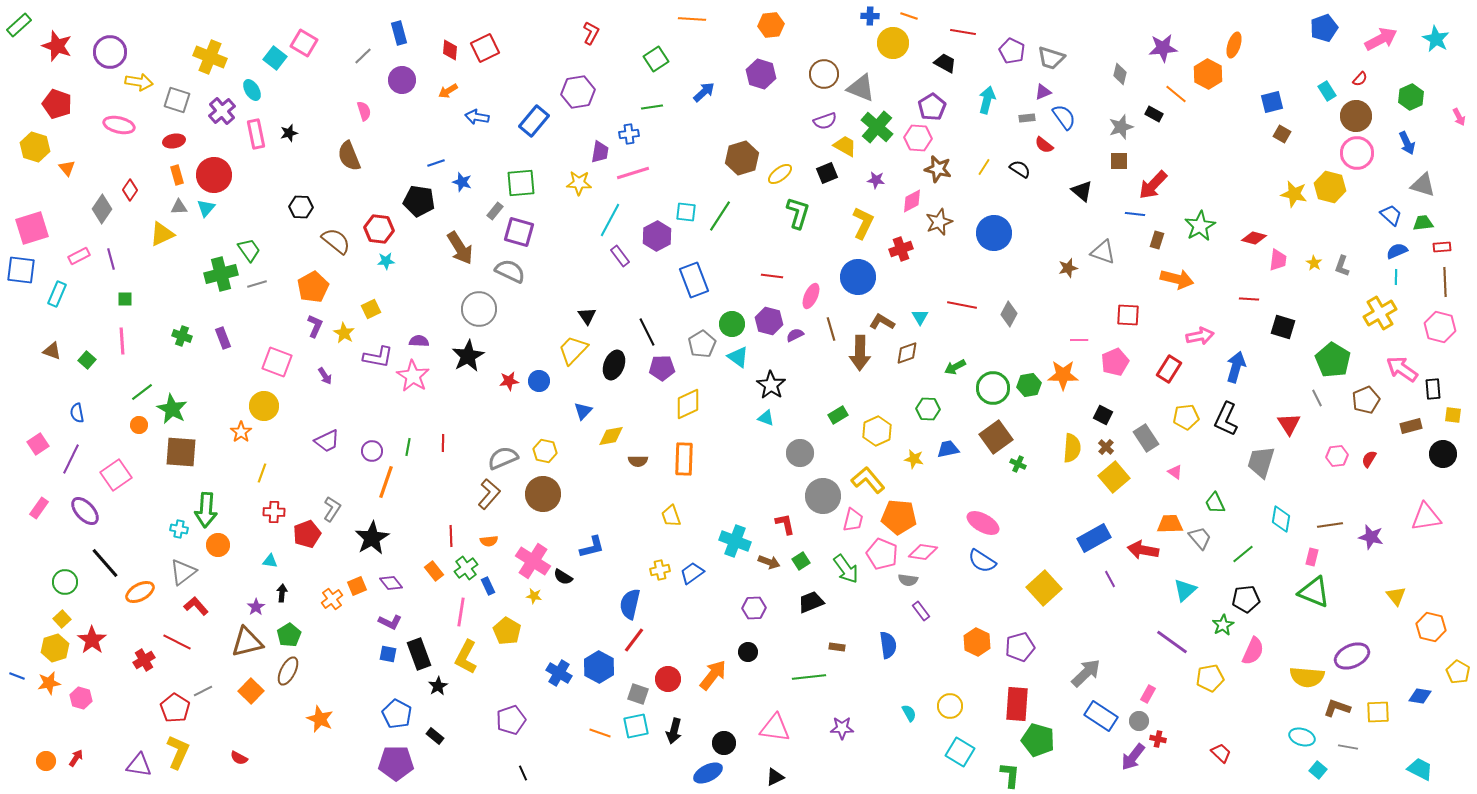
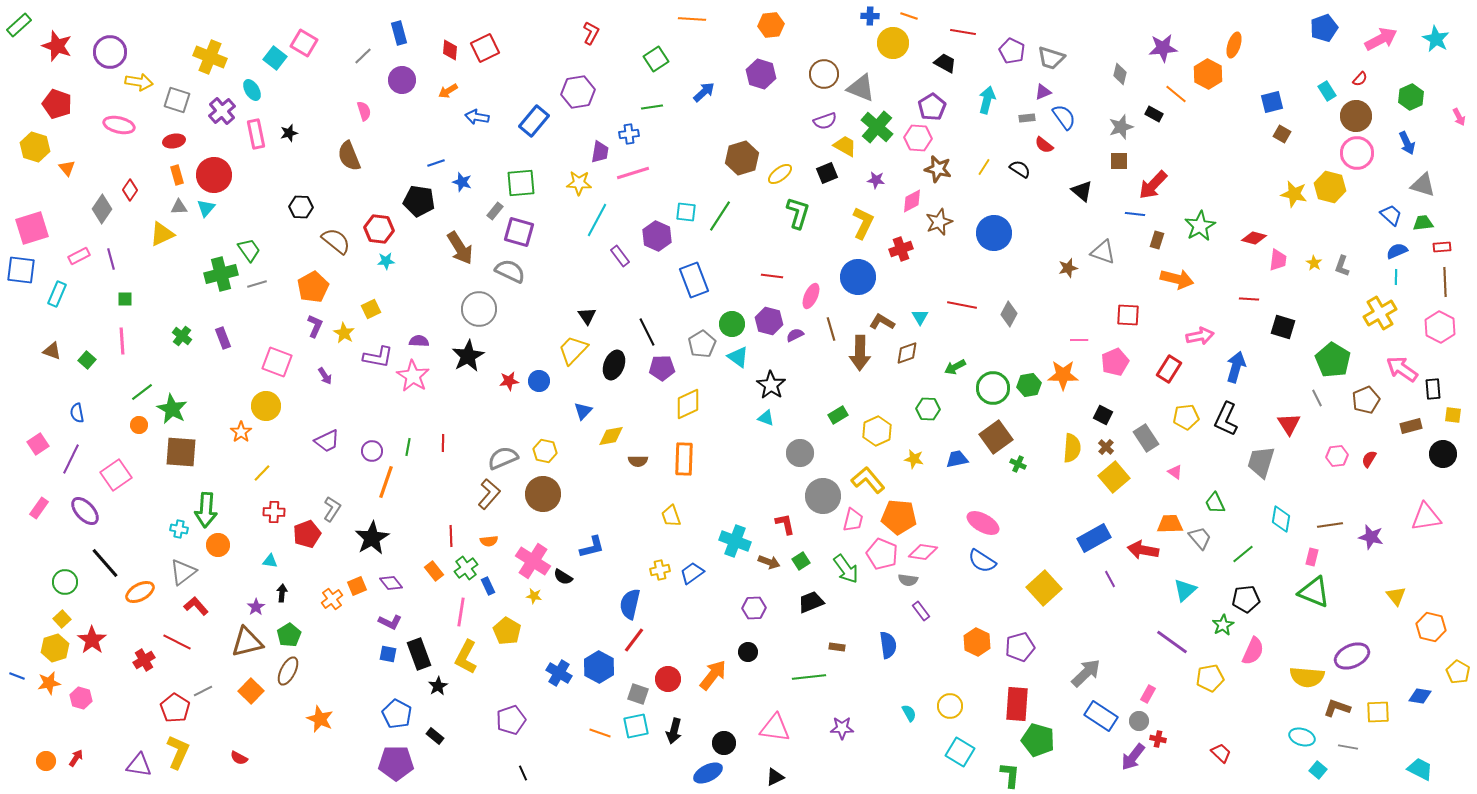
cyan line at (610, 220): moved 13 px left
purple hexagon at (657, 236): rotated 8 degrees counterclockwise
pink hexagon at (1440, 327): rotated 12 degrees clockwise
green cross at (182, 336): rotated 18 degrees clockwise
yellow circle at (264, 406): moved 2 px right
blue trapezoid at (948, 449): moved 9 px right, 10 px down
yellow line at (262, 473): rotated 24 degrees clockwise
